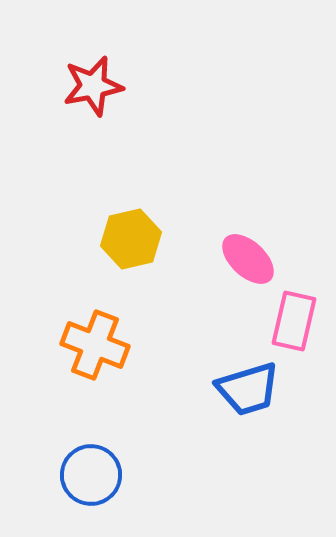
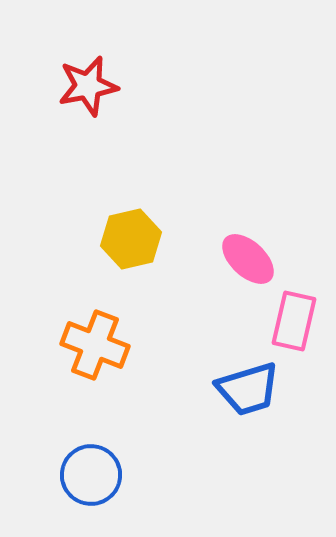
red star: moved 5 px left
